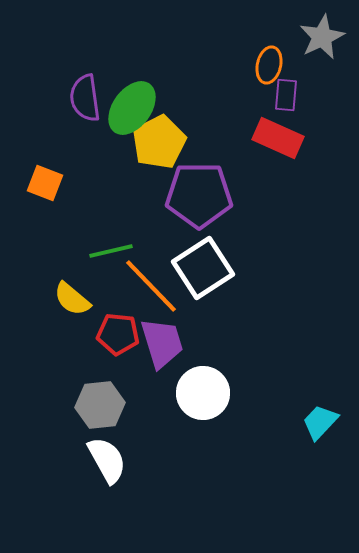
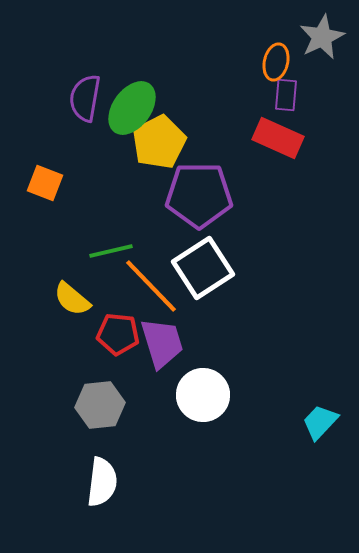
orange ellipse: moved 7 px right, 3 px up
purple semicircle: rotated 18 degrees clockwise
white circle: moved 2 px down
white semicircle: moved 5 px left, 22 px down; rotated 36 degrees clockwise
